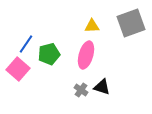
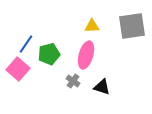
gray square: moved 1 px right, 3 px down; rotated 12 degrees clockwise
gray cross: moved 8 px left, 9 px up
